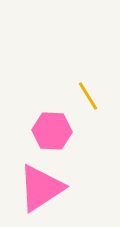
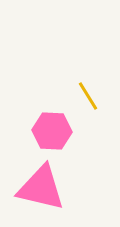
pink triangle: rotated 46 degrees clockwise
